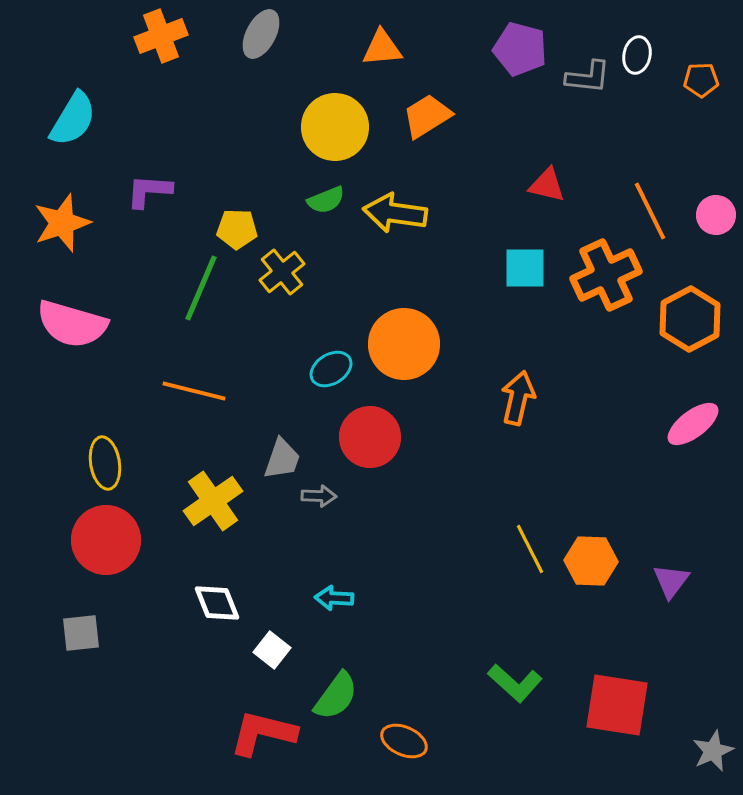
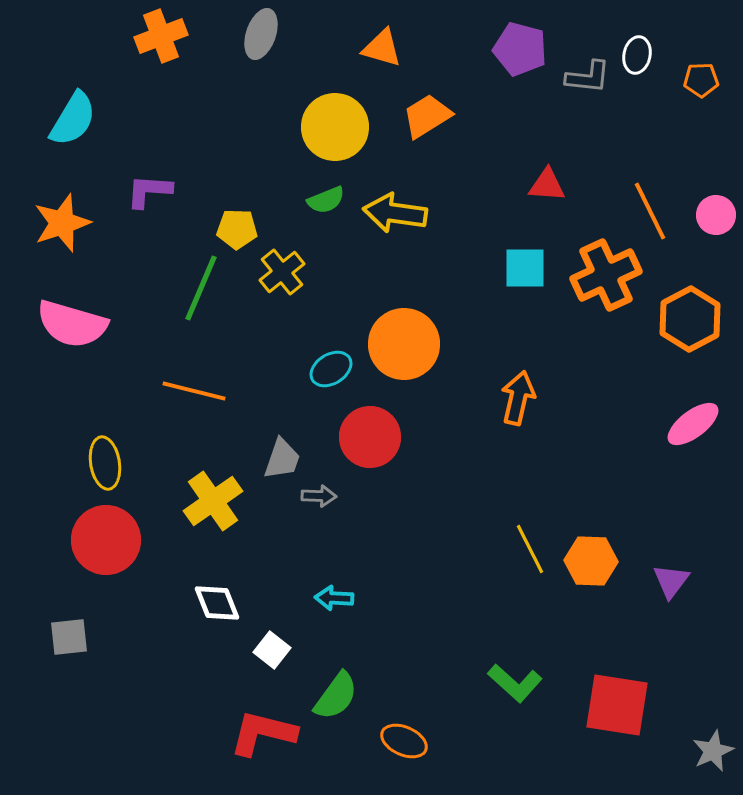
gray ellipse at (261, 34): rotated 9 degrees counterclockwise
orange triangle at (382, 48): rotated 21 degrees clockwise
red triangle at (547, 185): rotated 9 degrees counterclockwise
gray square at (81, 633): moved 12 px left, 4 px down
